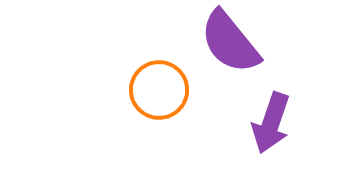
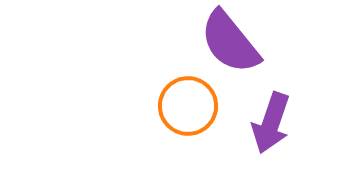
orange circle: moved 29 px right, 16 px down
